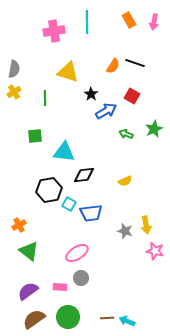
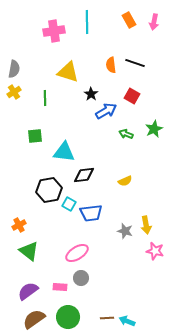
orange semicircle: moved 2 px left, 1 px up; rotated 140 degrees clockwise
